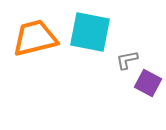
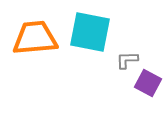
orange trapezoid: rotated 9 degrees clockwise
gray L-shape: rotated 10 degrees clockwise
